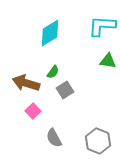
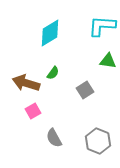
green semicircle: moved 1 px down
gray square: moved 20 px right
pink square: rotated 14 degrees clockwise
